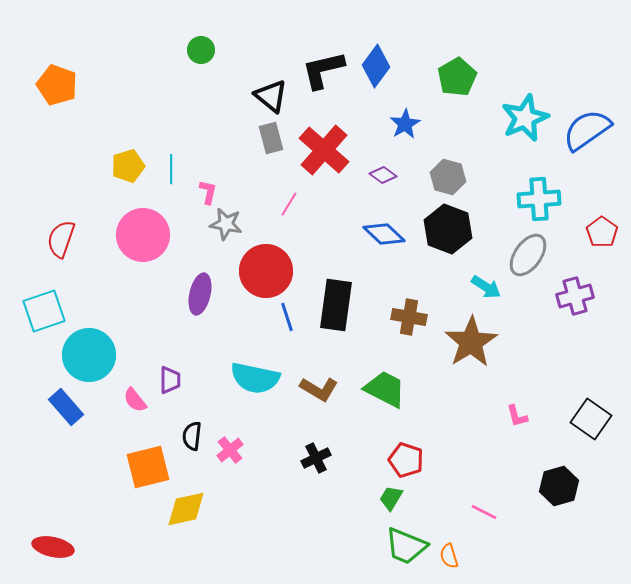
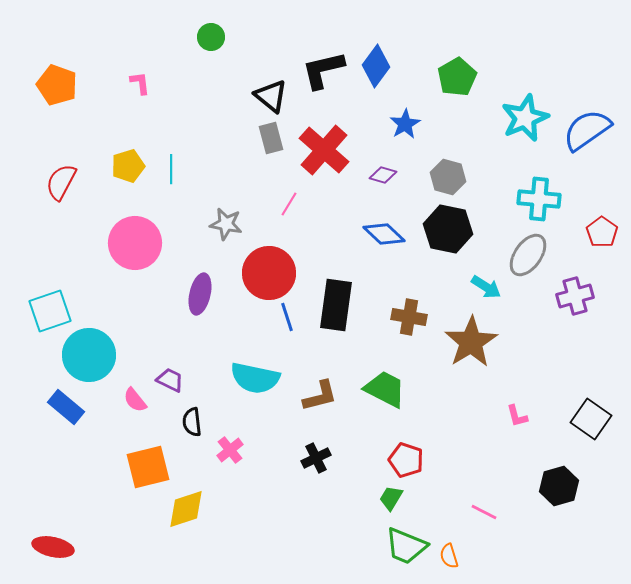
green circle at (201, 50): moved 10 px right, 13 px up
purple diamond at (383, 175): rotated 20 degrees counterclockwise
pink L-shape at (208, 192): moved 68 px left, 109 px up; rotated 20 degrees counterclockwise
cyan cross at (539, 199): rotated 9 degrees clockwise
black hexagon at (448, 229): rotated 9 degrees counterclockwise
pink circle at (143, 235): moved 8 px left, 8 px down
red semicircle at (61, 239): moved 57 px up; rotated 9 degrees clockwise
red circle at (266, 271): moved 3 px right, 2 px down
cyan square at (44, 311): moved 6 px right
purple trapezoid at (170, 380): rotated 64 degrees counterclockwise
brown L-shape at (319, 389): moved 1 px right, 7 px down; rotated 45 degrees counterclockwise
blue rectangle at (66, 407): rotated 9 degrees counterclockwise
black semicircle at (192, 436): moved 14 px up; rotated 12 degrees counterclockwise
yellow diamond at (186, 509): rotated 6 degrees counterclockwise
